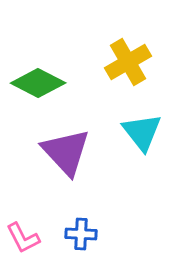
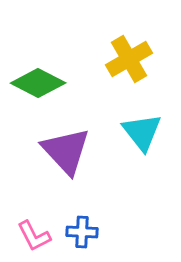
yellow cross: moved 1 px right, 3 px up
purple triangle: moved 1 px up
blue cross: moved 1 px right, 2 px up
pink L-shape: moved 11 px right, 2 px up
